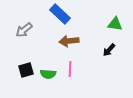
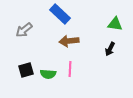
black arrow: moved 1 px right, 1 px up; rotated 16 degrees counterclockwise
